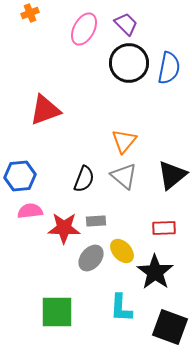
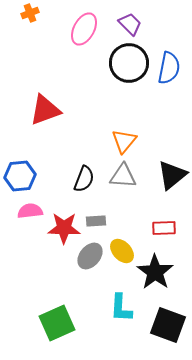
purple trapezoid: moved 4 px right
gray triangle: moved 1 px left; rotated 36 degrees counterclockwise
gray ellipse: moved 1 px left, 2 px up
green square: moved 11 px down; rotated 24 degrees counterclockwise
black square: moved 2 px left, 2 px up
